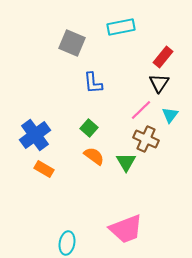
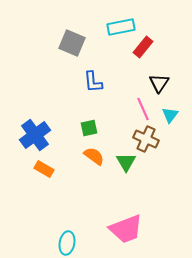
red rectangle: moved 20 px left, 10 px up
blue L-shape: moved 1 px up
pink line: moved 2 px right, 1 px up; rotated 70 degrees counterclockwise
green square: rotated 36 degrees clockwise
